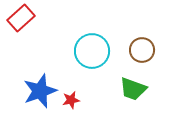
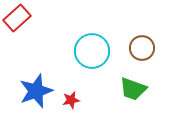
red rectangle: moved 4 px left
brown circle: moved 2 px up
blue star: moved 4 px left
